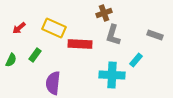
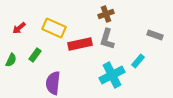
brown cross: moved 2 px right, 1 px down
gray L-shape: moved 6 px left, 4 px down
red rectangle: rotated 15 degrees counterclockwise
cyan rectangle: moved 2 px right, 1 px down
cyan cross: rotated 30 degrees counterclockwise
